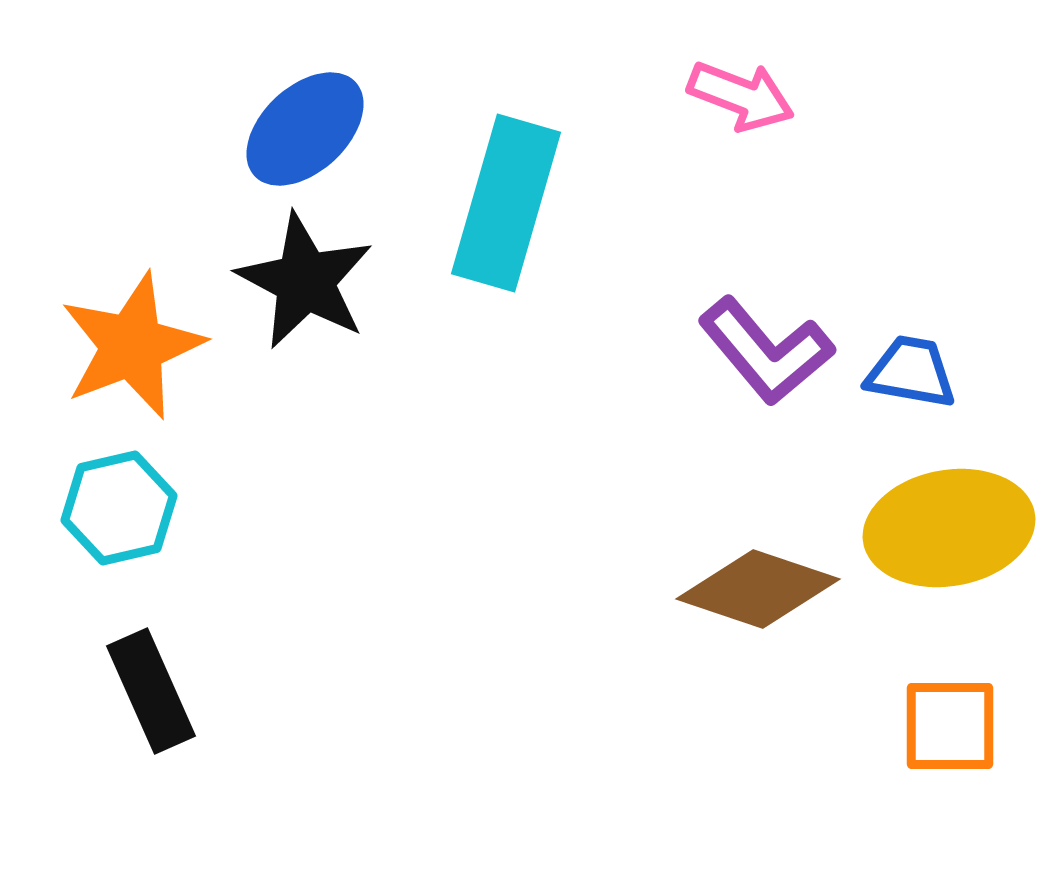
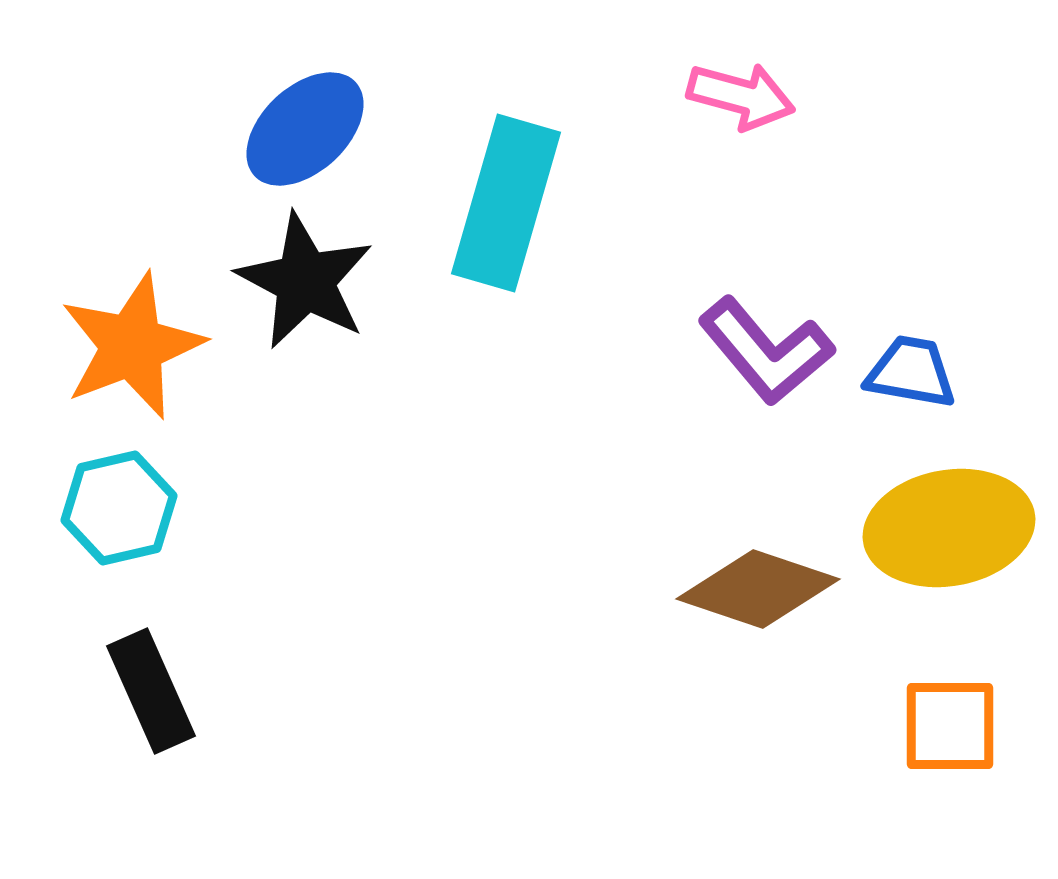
pink arrow: rotated 6 degrees counterclockwise
